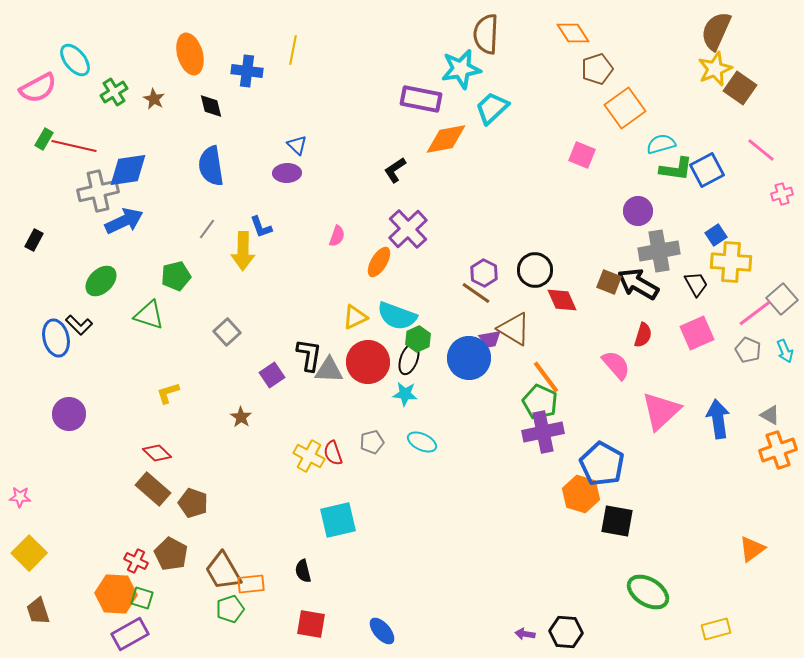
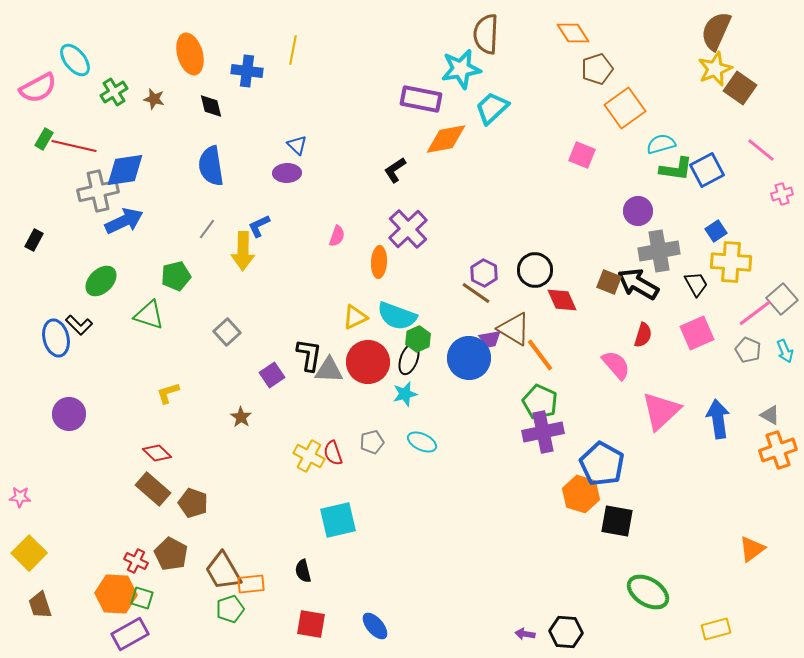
brown star at (154, 99): rotated 15 degrees counterclockwise
blue diamond at (128, 170): moved 3 px left
blue L-shape at (261, 227): moved 2 px left, 1 px up; rotated 85 degrees clockwise
blue square at (716, 235): moved 4 px up
orange ellipse at (379, 262): rotated 28 degrees counterclockwise
orange line at (546, 377): moved 6 px left, 22 px up
cyan star at (405, 394): rotated 20 degrees counterclockwise
brown trapezoid at (38, 611): moved 2 px right, 6 px up
blue ellipse at (382, 631): moved 7 px left, 5 px up
